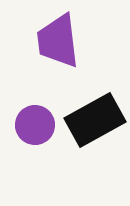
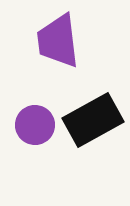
black rectangle: moved 2 px left
